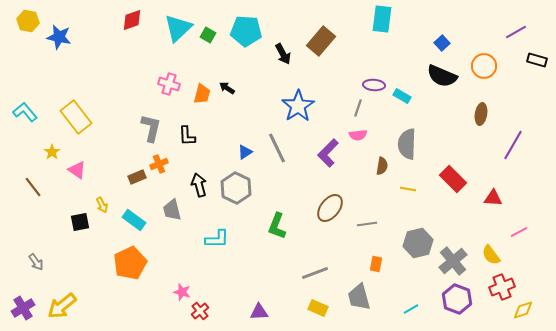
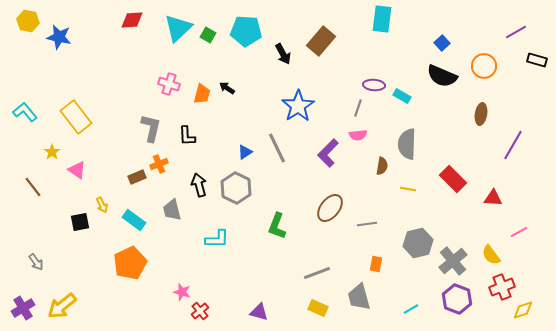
red diamond at (132, 20): rotated 15 degrees clockwise
gray line at (315, 273): moved 2 px right
purple triangle at (259, 312): rotated 18 degrees clockwise
